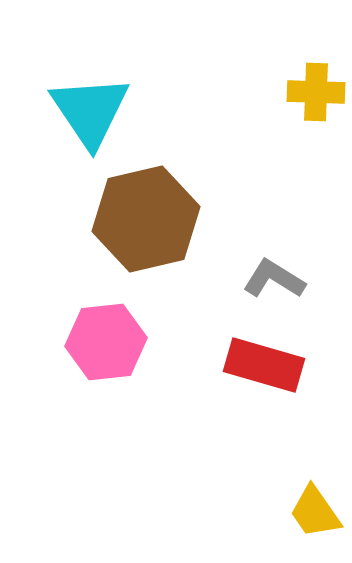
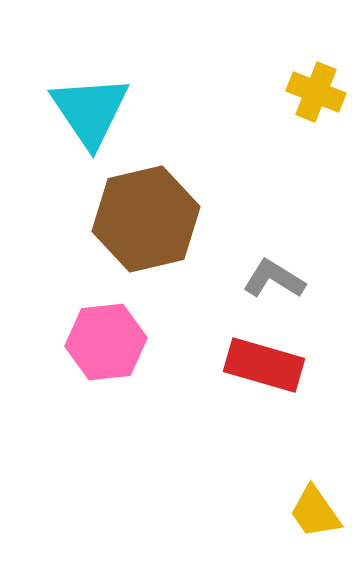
yellow cross: rotated 20 degrees clockwise
